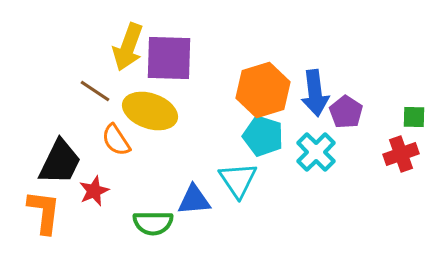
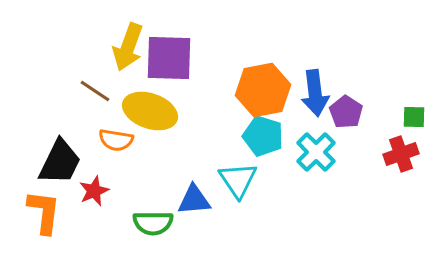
orange hexagon: rotated 6 degrees clockwise
orange semicircle: rotated 48 degrees counterclockwise
